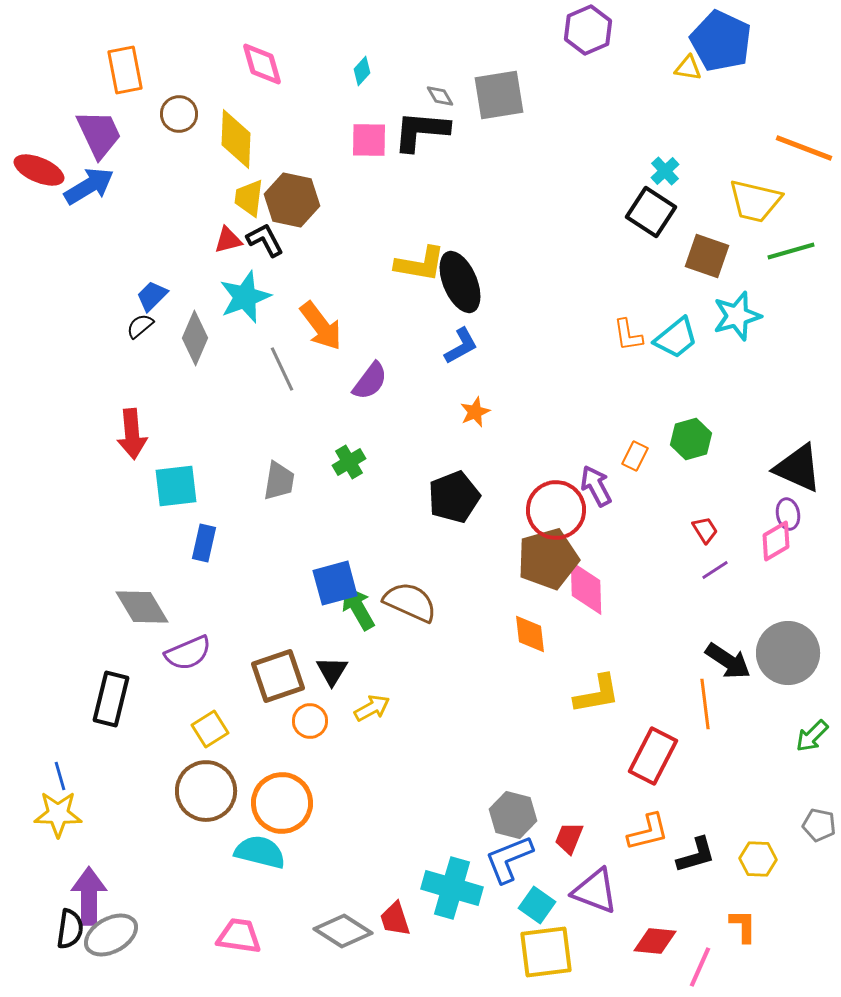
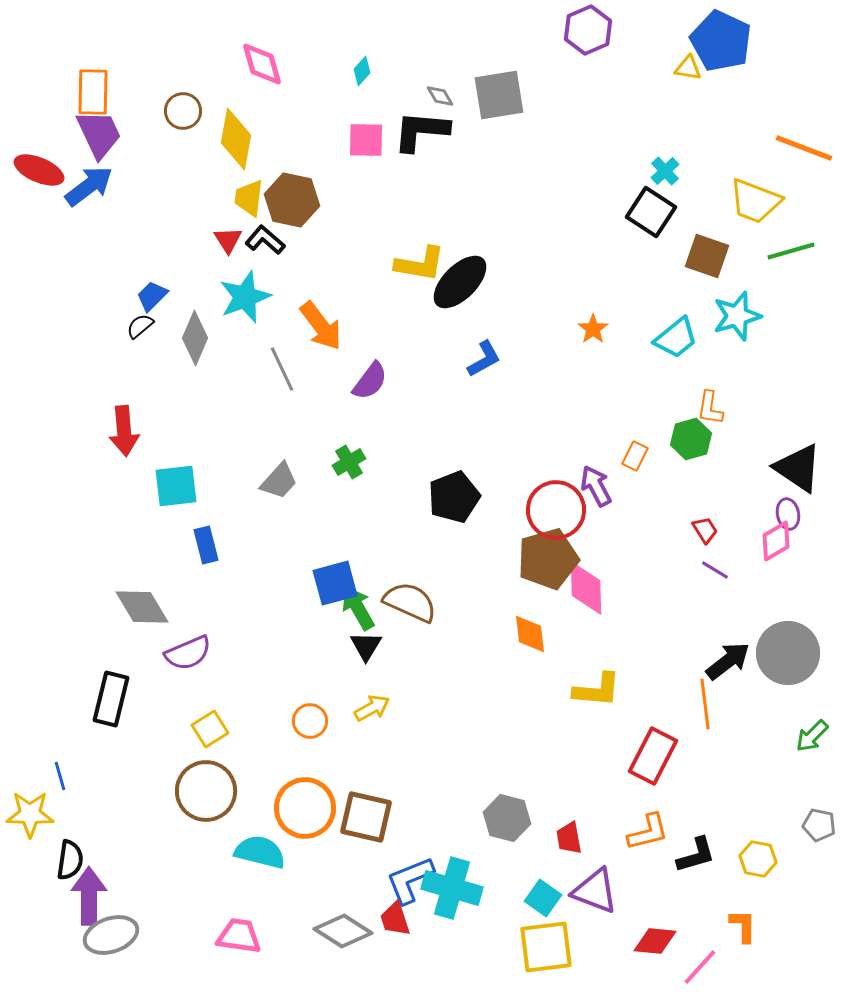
orange rectangle at (125, 70): moved 32 px left, 22 px down; rotated 12 degrees clockwise
brown circle at (179, 114): moved 4 px right, 3 px up
yellow diamond at (236, 139): rotated 8 degrees clockwise
pink square at (369, 140): moved 3 px left
blue arrow at (89, 186): rotated 6 degrees counterclockwise
yellow trapezoid at (755, 201): rotated 8 degrees clockwise
red triangle at (228, 240): rotated 48 degrees counterclockwise
black L-shape at (265, 240): rotated 21 degrees counterclockwise
black ellipse at (460, 282): rotated 68 degrees clockwise
orange L-shape at (628, 335): moved 82 px right, 73 px down; rotated 18 degrees clockwise
blue L-shape at (461, 346): moved 23 px right, 13 px down
orange star at (475, 412): moved 118 px right, 83 px up; rotated 12 degrees counterclockwise
red arrow at (132, 434): moved 8 px left, 3 px up
black triangle at (798, 468): rotated 10 degrees clockwise
gray trapezoid at (279, 481): rotated 33 degrees clockwise
blue rectangle at (204, 543): moved 2 px right, 2 px down; rotated 27 degrees counterclockwise
purple line at (715, 570): rotated 64 degrees clockwise
black arrow at (728, 661): rotated 72 degrees counterclockwise
black triangle at (332, 671): moved 34 px right, 25 px up
brown square at (278, 676): moved 88 px right, 141 px down; rotated 32 degrees clockwise
yellow L-shape at (597, 694): moved 4 px up; rotated 15 degrees clockwise
orange circle at (282, 803): moved 23 px right, 5 px down
yellow star at (58, 814): moved 28 px left
gray hexagon at (513, 815): moved 6 px left, 3 px down
red trapezoid at (569, 838): rotated 32 degrees counterclockwise
blue L-shape at (509, 859): moved 99 px left, 21 px down
yellow hexagon at (758, 859): rotated 9 degrees clockwise
cyan square at (537, 905): moved 6 px right, 7 px up
black semicircle at (70, 929): moved 69 px up
gray ellipse at (111, 935): rotated 10 degrees clockwise
yellow square at (546, 952): moved 5 px up
pink line at (700, 967): rotated 18 degrees clockwise
